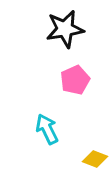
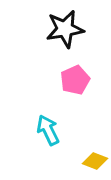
cyan arrow: moved 1 px right, 1 px down
yellow diamond: moved 2 px down
